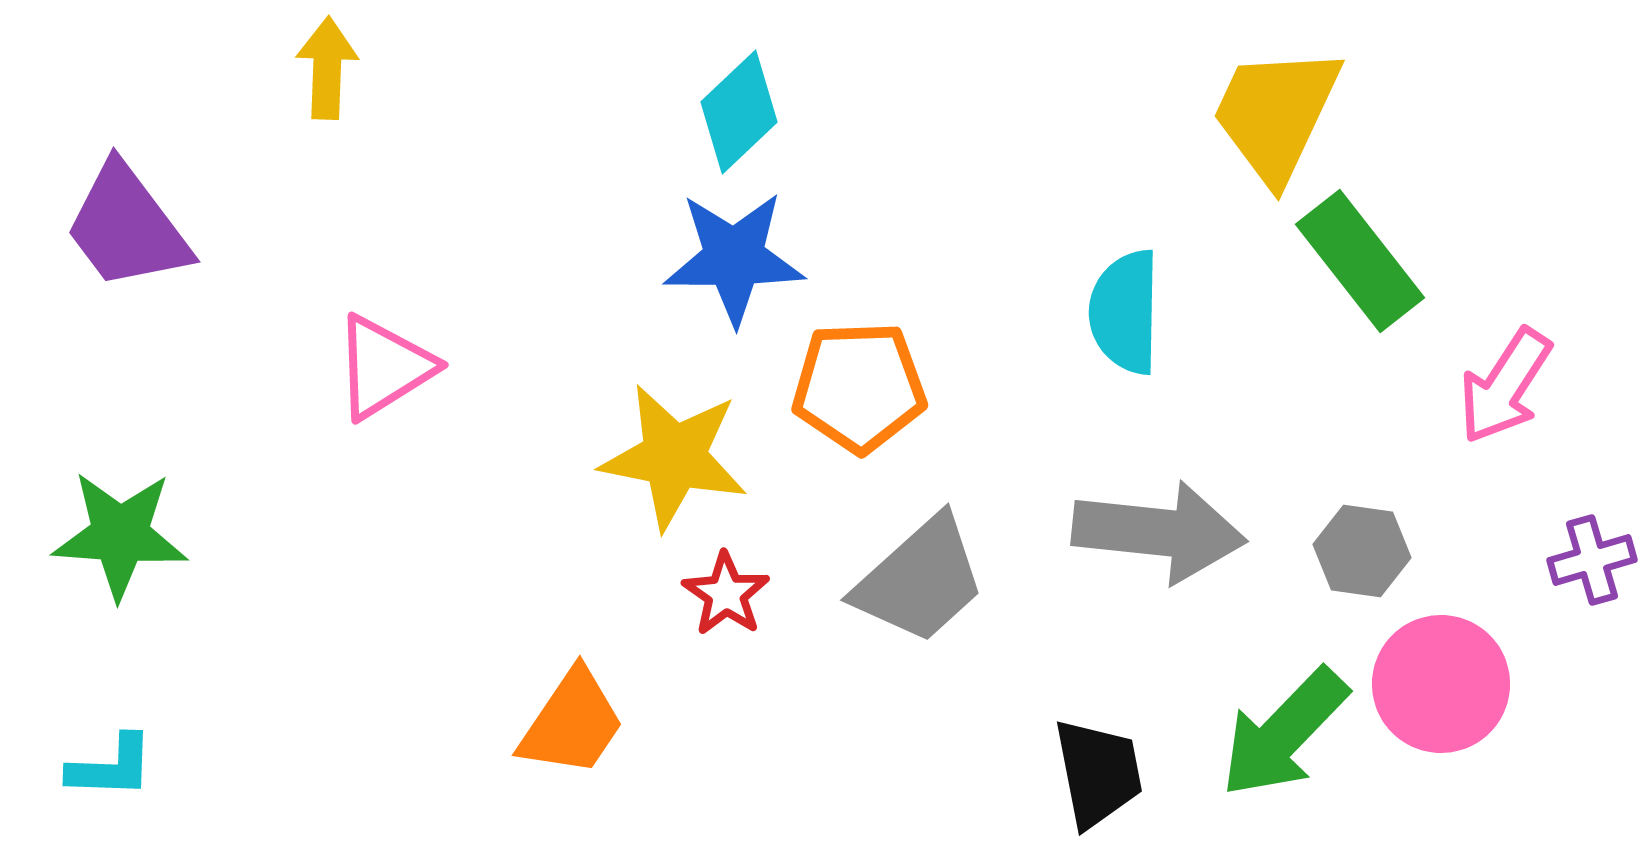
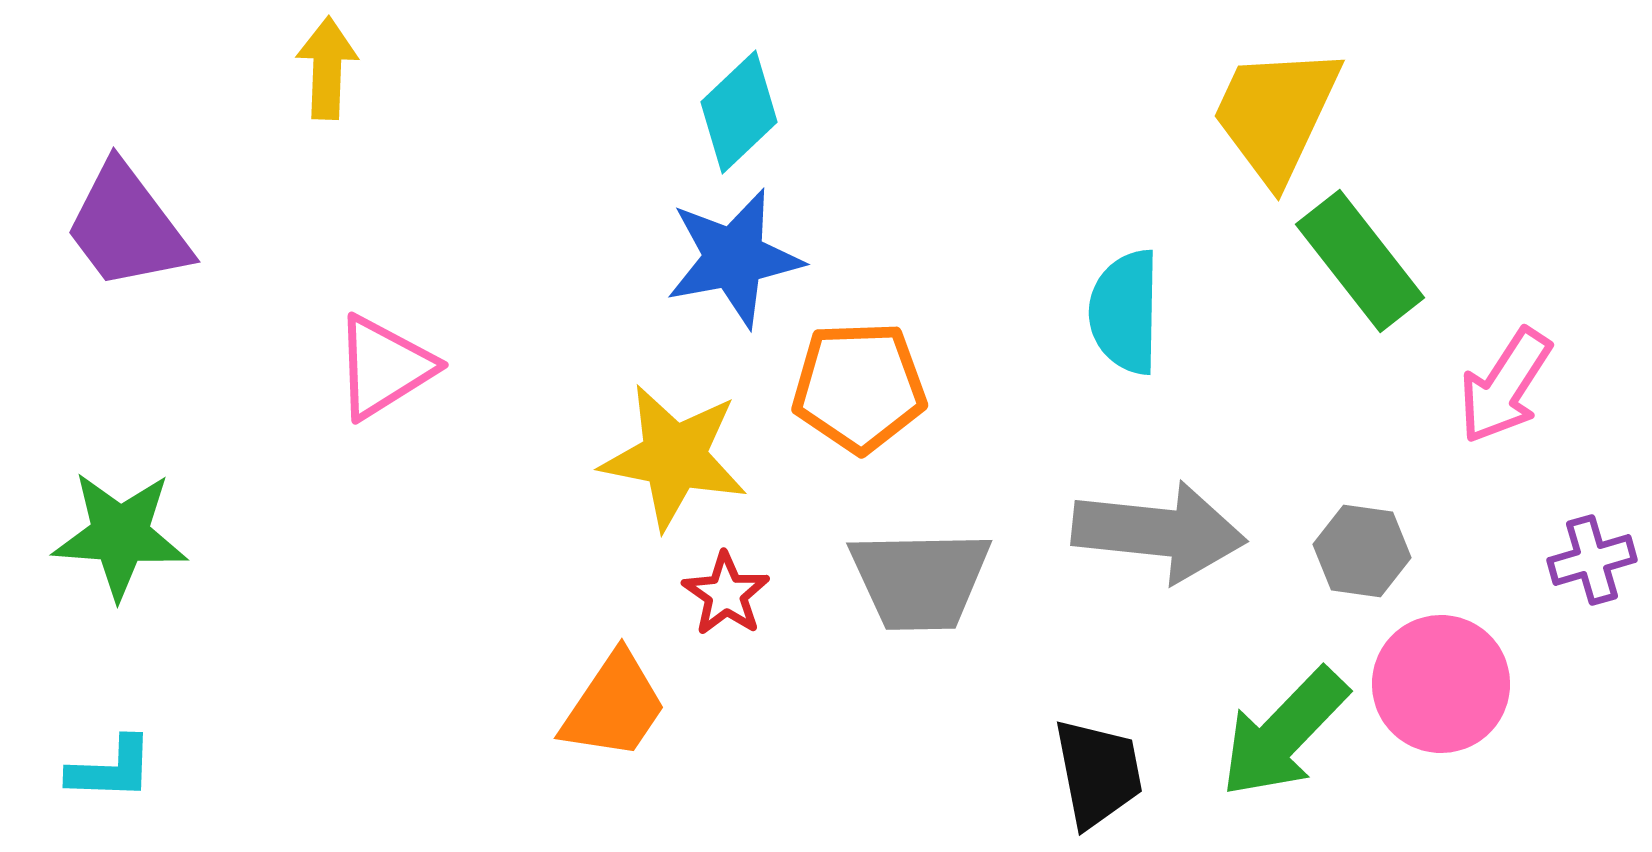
blue star: rotated 11 degrees counterclockwise
gray trapezoid: rotated 41 degrees clockwise
orange trapezoid: moved 42 px right, 17 px up
cyan L-shape: moved 2 px down
